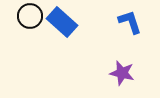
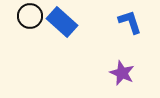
purple star: rotated 10 degrees clockwise
